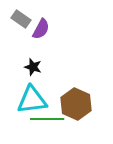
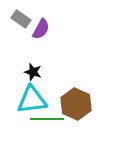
black star: moved 5 px down
